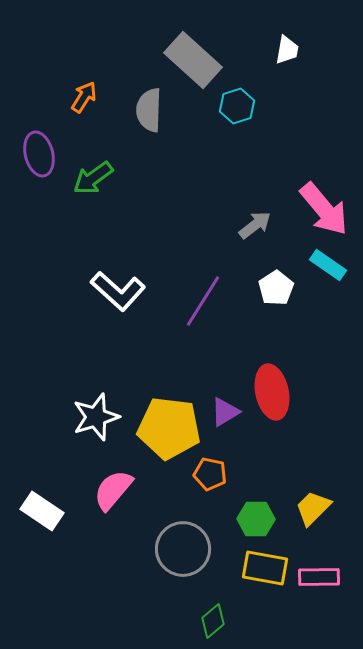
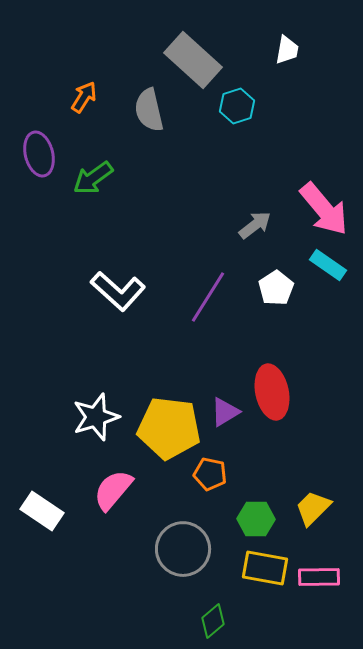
gray semicircle: rotated 15 degrees counterclockwise
purple line: moved 5 px right, 4 px up
